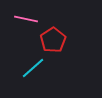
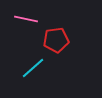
red pentagon: moved 3 px right; rotated 25 degrees clockwise
